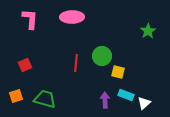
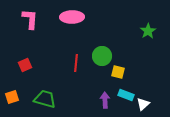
orange square: moved 4 px left, 1 px down
white triangle: moved 1 px left, 1 px down
